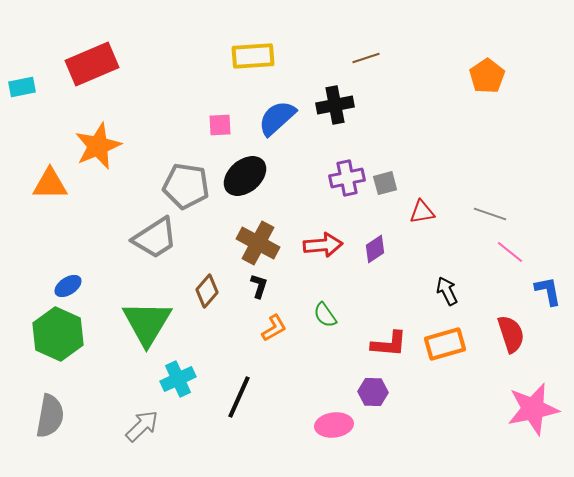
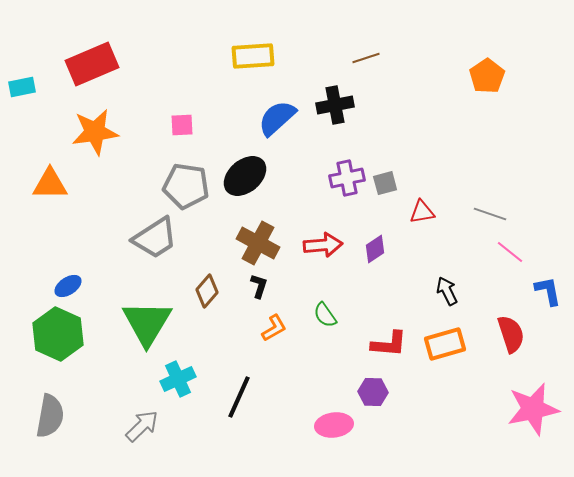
pink square: moved 38 px left
orange star: moved 3 px left, 14 px up; rotated 15 degrees clockwise
